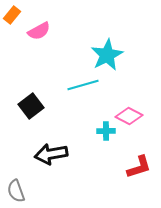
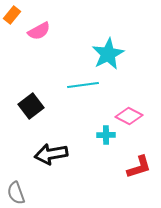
cyan star: moved 1 px right, 1 px up
cyan line: rotated 8 degrees clockwise
cyan cross: moved 4 px down
gray semicircle: moved 2 px down
